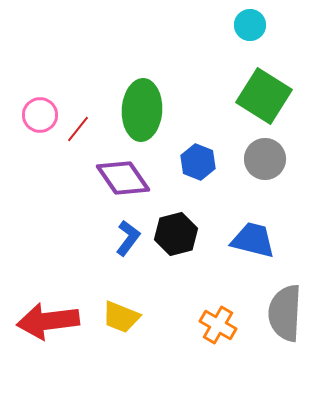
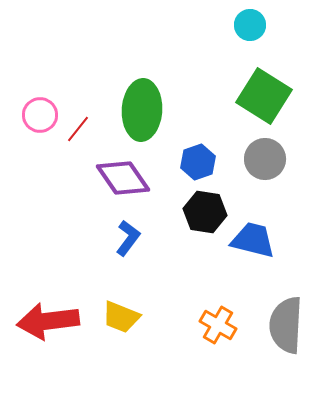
blue hexagon: rotated 20 degrees clockwise
black hexagon: moved 29 px right, 22 px up; rotated 24 degrees clockwise
gray semicircle: moved 1 px right, 12 px down
